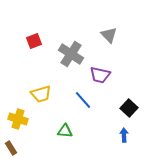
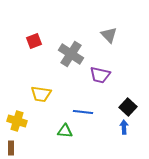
yellow trapezoid: rotated 25 degrees clockwise
blue line: moved 12 px down; rotated 42 degrees counterclockwise
black square: moved 1 px left, 1 px up
yellow cross: moved 1 px left, 2 px down
blue arrow: moved 8 px up
brown rectangle: rotated 32 degrees clockwise
